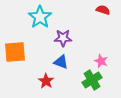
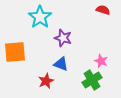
purple star: rotated 18 degrees clockwise
blue triangle: moved 2 px down
red star: rotated 14 degrees clockwise
